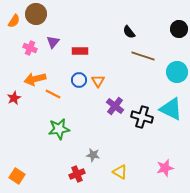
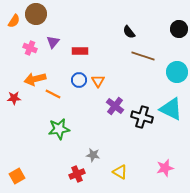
red star: rotated 24 degrees clockwise
orange square: rotated 28 degrees clockwise
